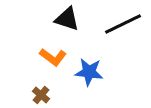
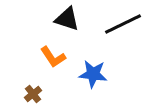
orange L-shape: rotated 20 degrees clockwise
blue star: moved 4 px right, 2 px down
brown cross: moved 8 px left, 1 px up; rotated 12 degrees clockwise
